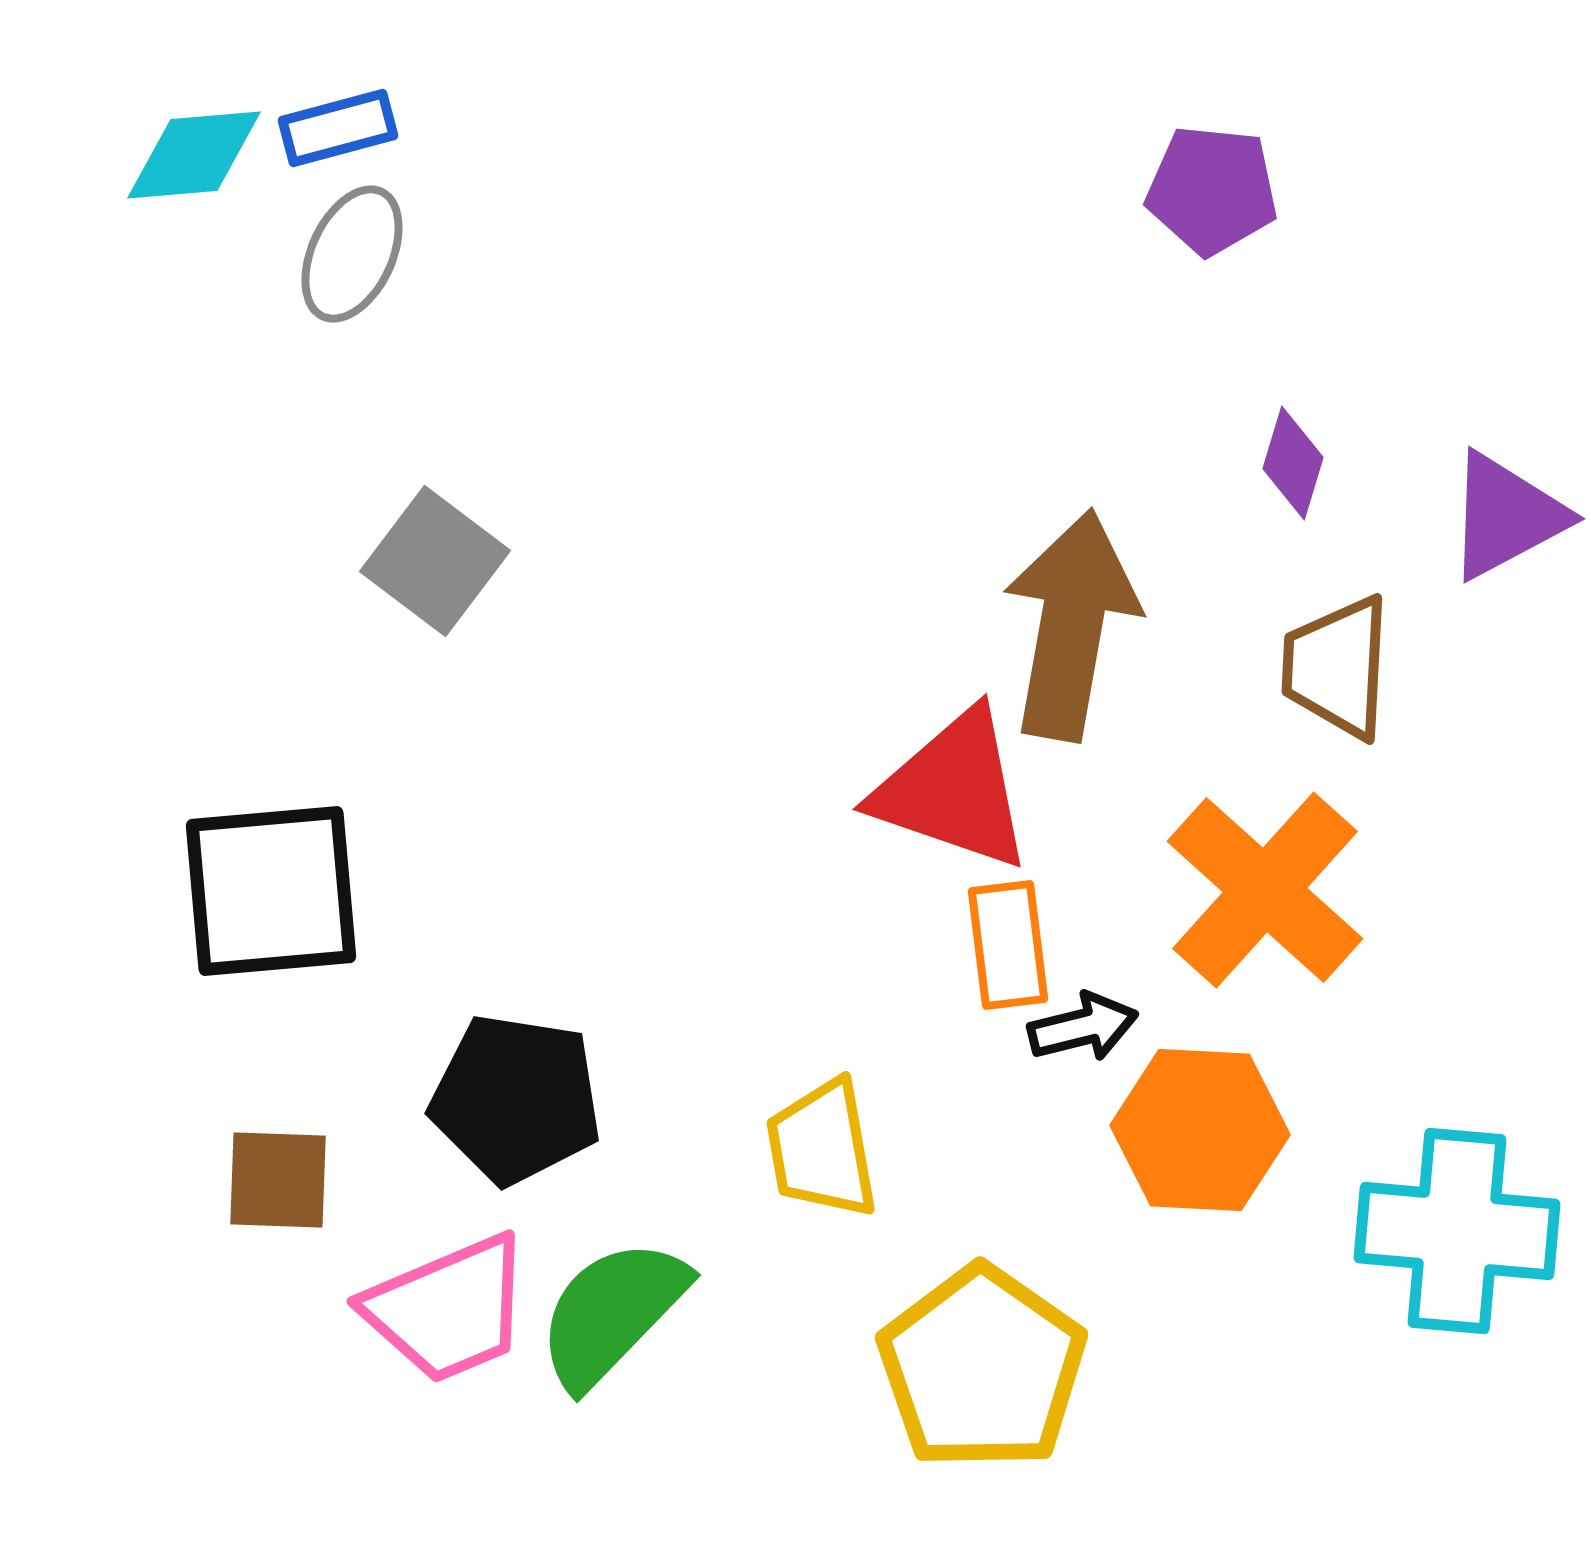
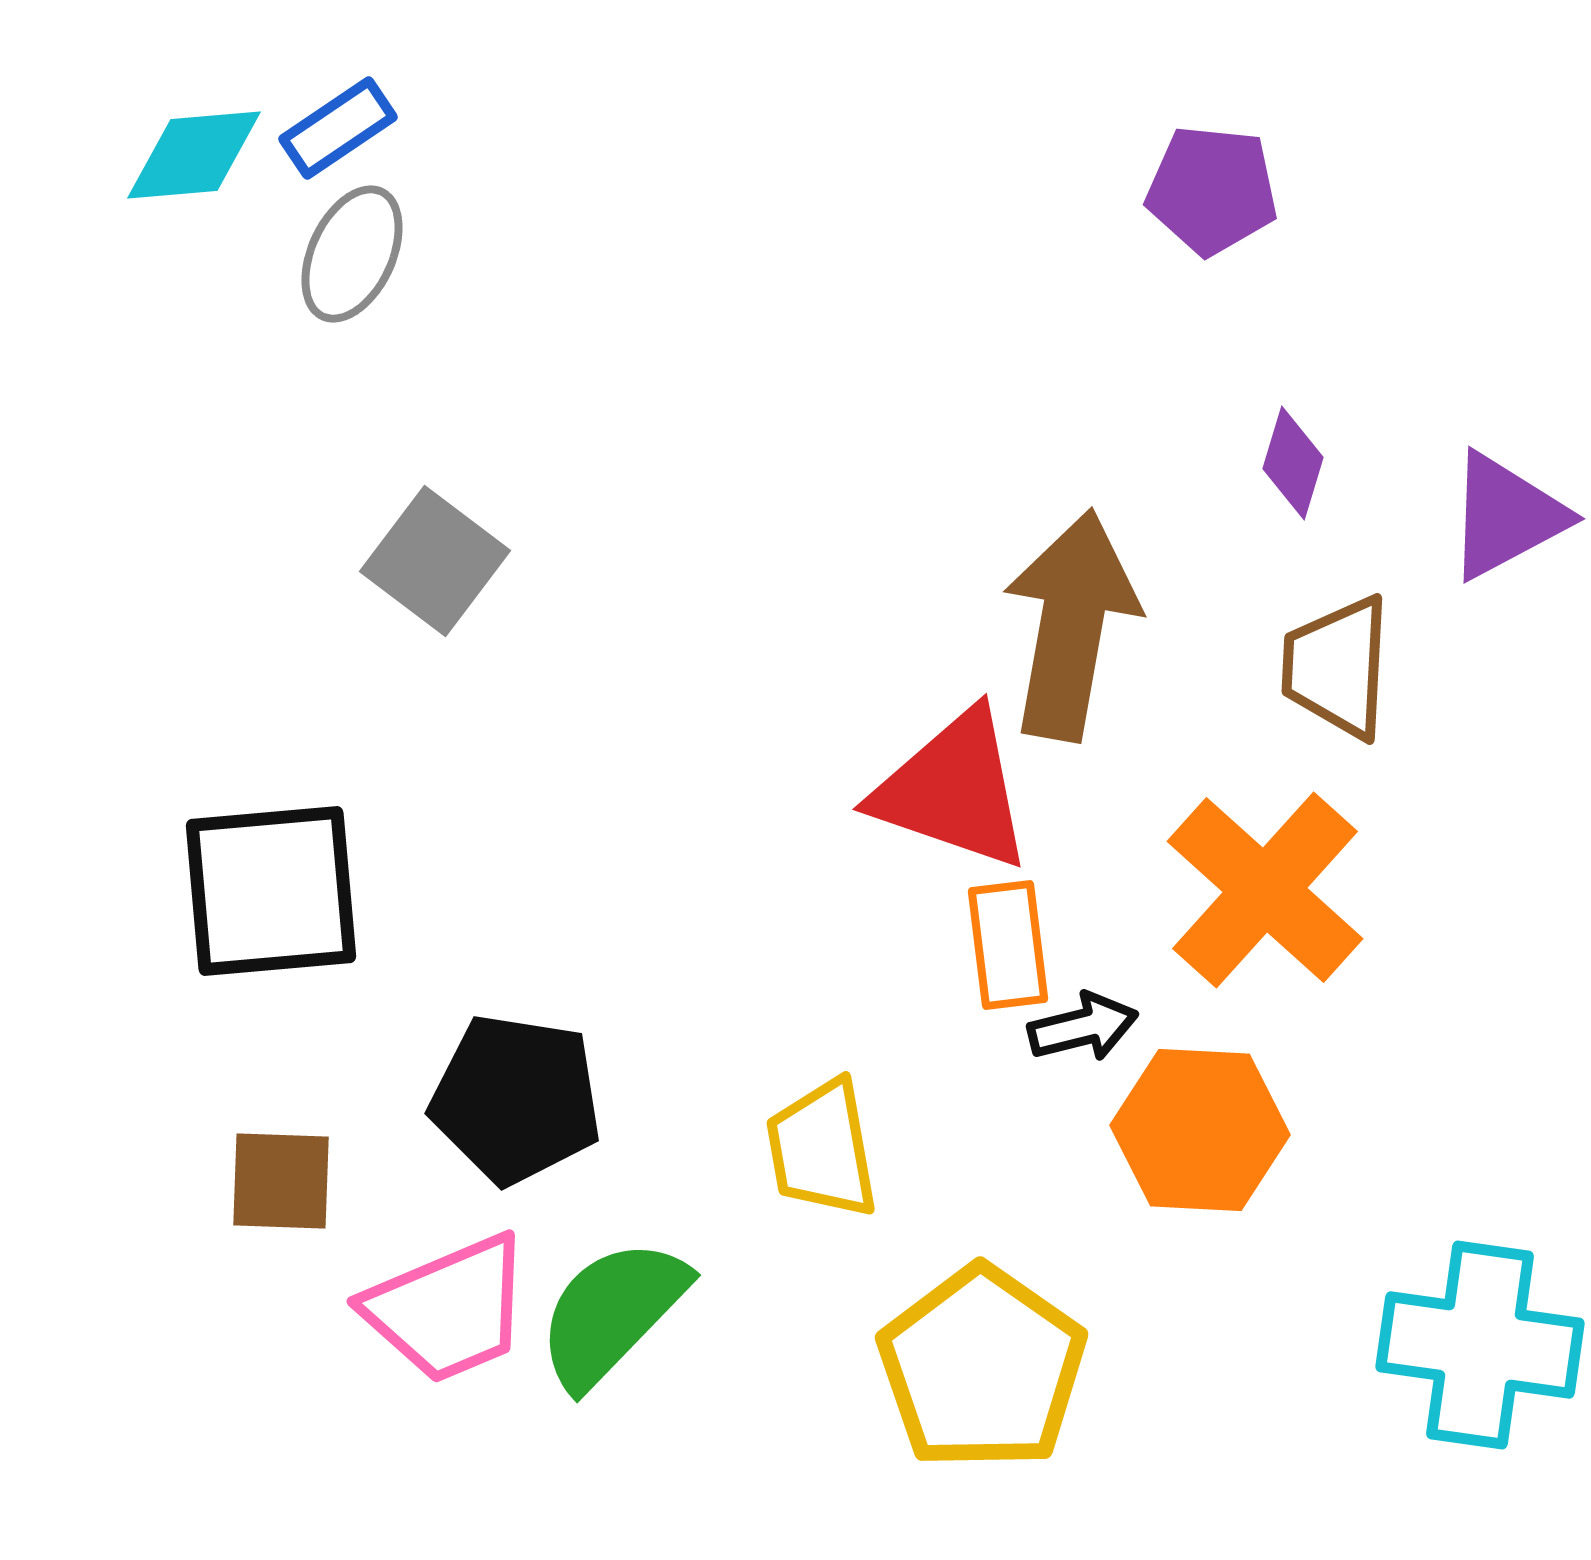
blue rectangle: rotated 19 degrees counterclockwise
brown square: moved 3 px right, 1 px down
cyan cross: moved 23 px right, 114 px down; rotated 3 degrees clockwise
